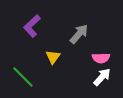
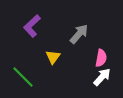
pink semicircle: rotated 78 degrees counterclockwise
